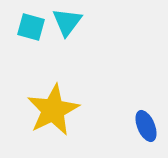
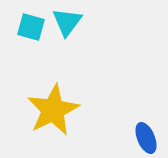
blue ellipse: moved 12 px down
